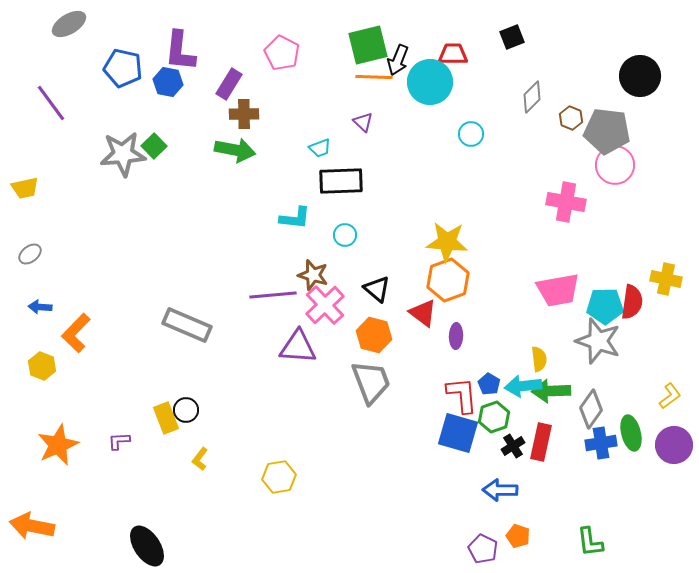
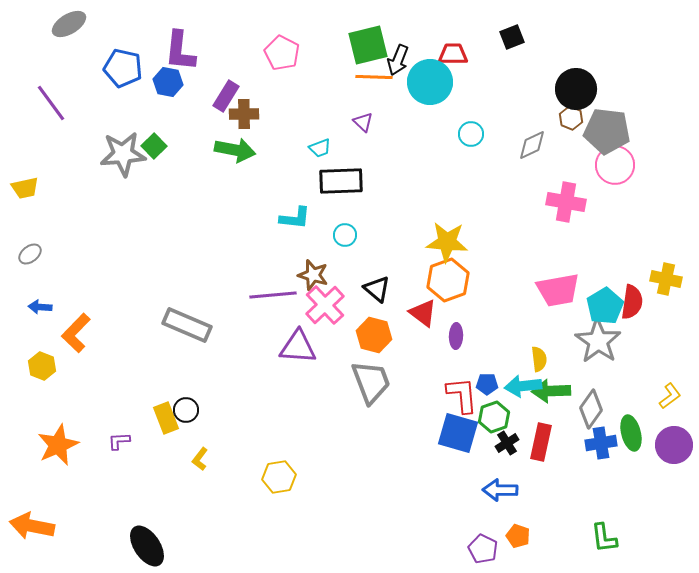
black circle at (640, 76): moved 64 px left, 13 px down
purple rectangle at (229, 84): moved 3 px left, 12 px down
gray diamond at (532, 97): moved 48 px down; rotated 20 degrees clockwise
cyan pentagon at (605, 306): rotated 30 degrees counterclockwise
gray star at (598, 341): rotated 15 degrees clockwise
blue pentagon at (489, 384): moved 2 px left; rotated 30 degrees counterclockwise
black cross at (513, 446): moved 6 px left, 3 px up
green L-shape at (590, 542): moved 14 px right, 4 px up
